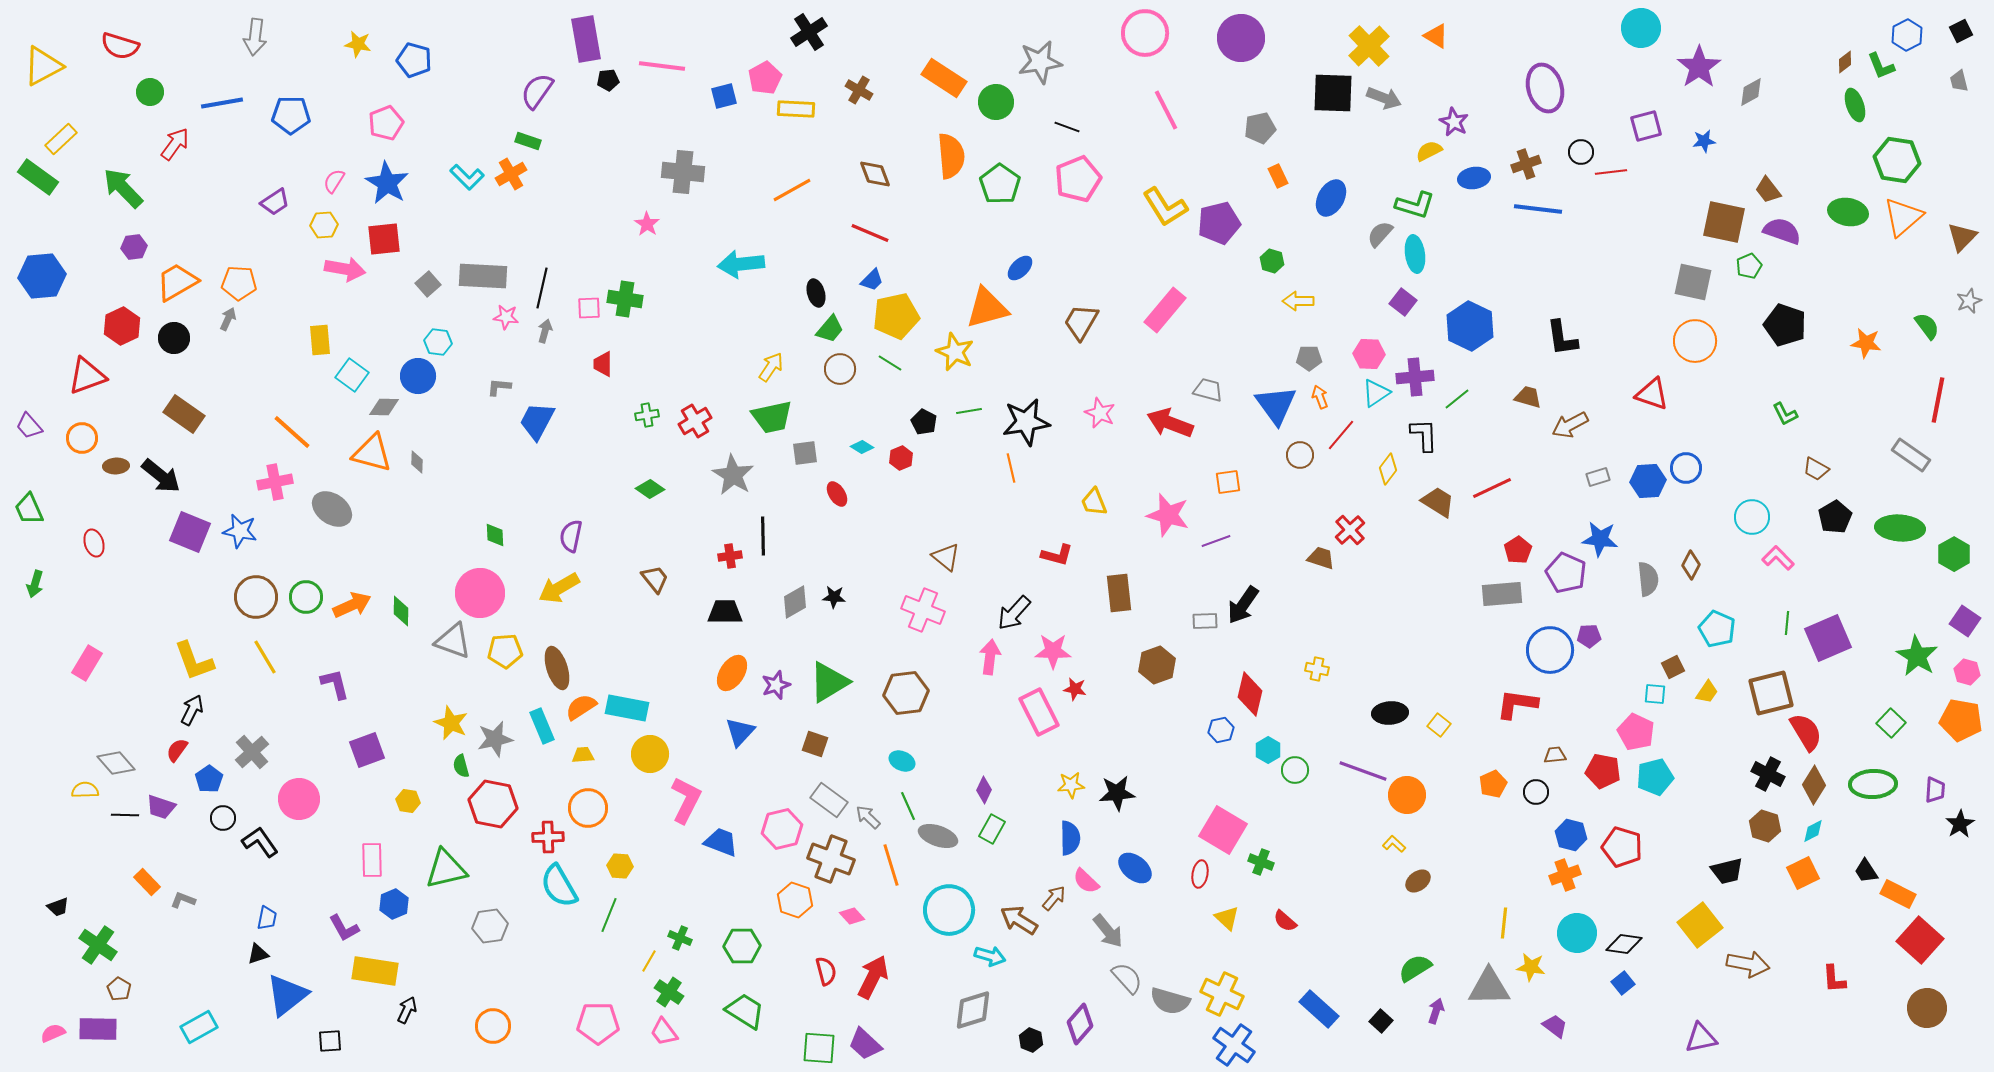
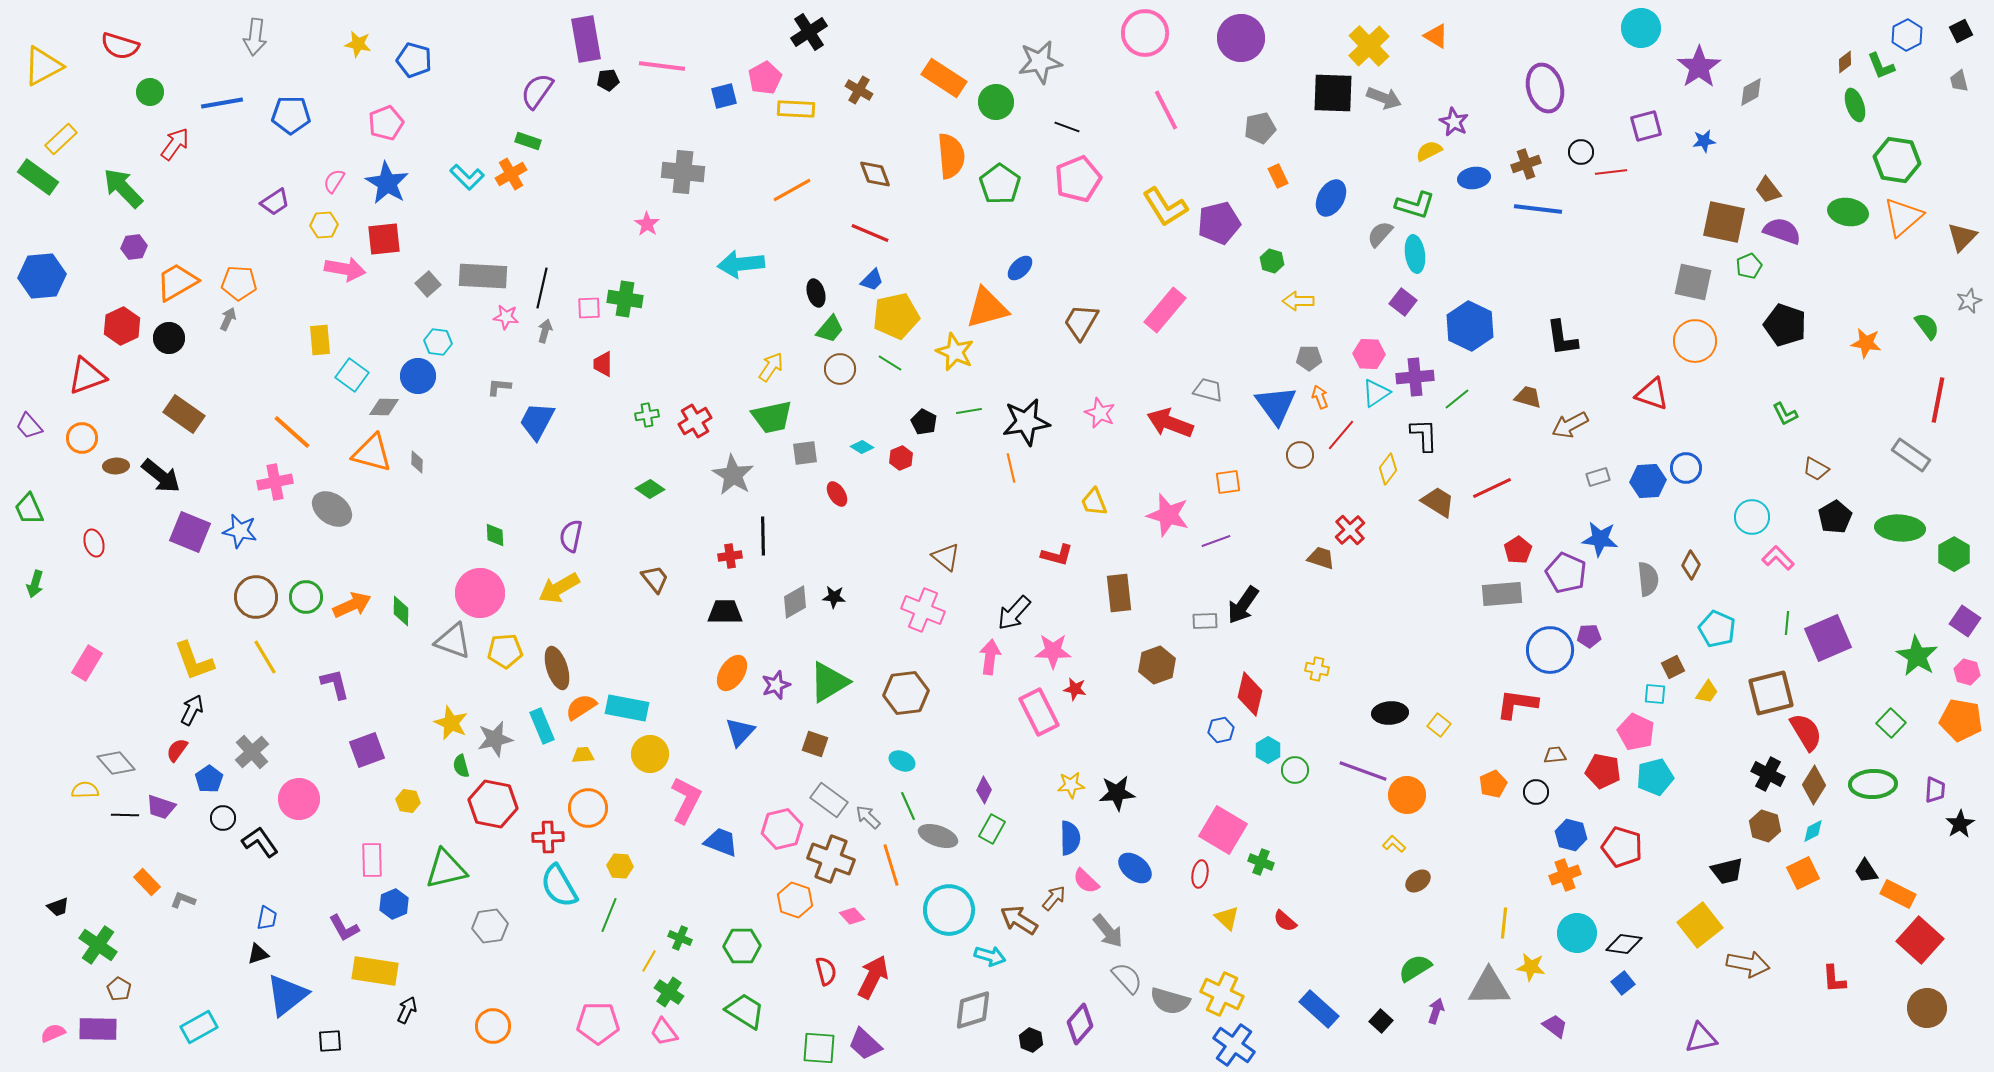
black circle at (174, 338): moved 5 px left
